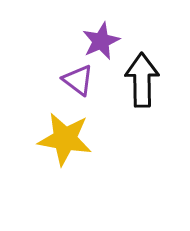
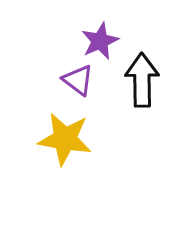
purple star: moved 1 px left
